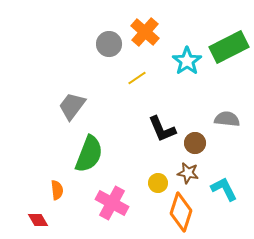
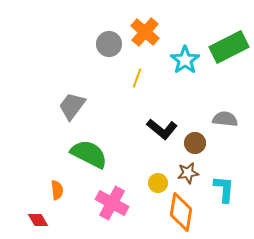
cyan star: moved 2 px left, 1 px up
yellow line: rotated 36 degrees counterclockwise
gray semicircle: moved 2 px left
black L-shape: rotated 28 degrees counterclockwise
green semicircle: rotated 84 degrees counterclockwise
brown star: rotated 20 degrees counterclockwise
cyan L-shape: rotated 32 degrees clockwise
orange diamond: rotated 9 degrees counterclockwise
